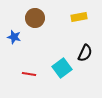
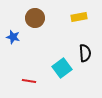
blue star: moved 1 px left
black semicircle: rotated 30 degrees counterclockwise
red line: moved 7 px down
